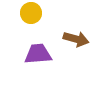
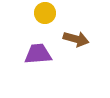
yellow circle: moved 14 px right
